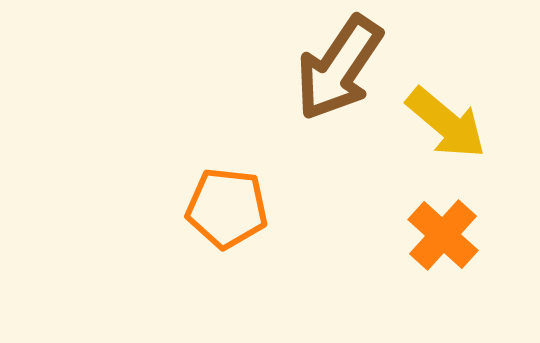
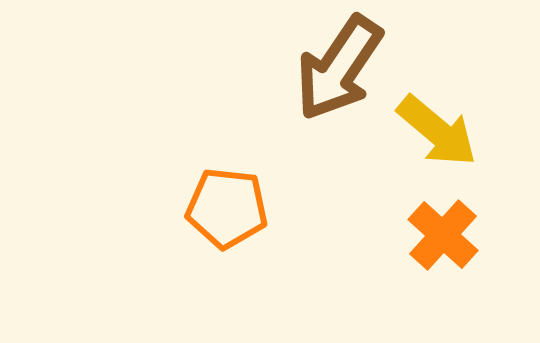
yellow arrow: moved 9 px left, 8 px down
